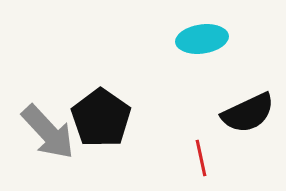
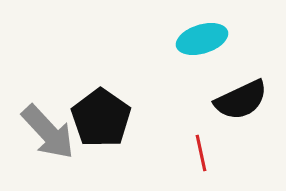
cyan ellipse: rotated 9 degrees counterclockwise
black semicircle: moved 7 px left, 13 px up
red line: moved 5 px up
